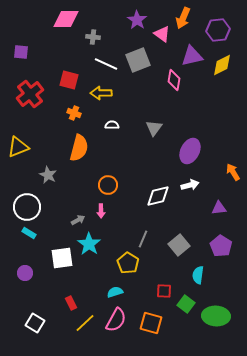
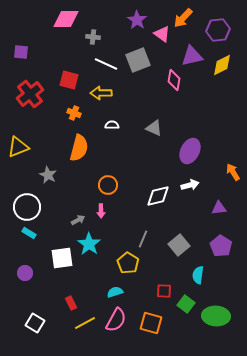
orange arrow at (183, 18): rotated 20 degrees clockwise
gray triangle at (154, 128): rotated 42 degrees counterclockwise
yellow line at (85, 323): rotated 15 degrees clockwise
